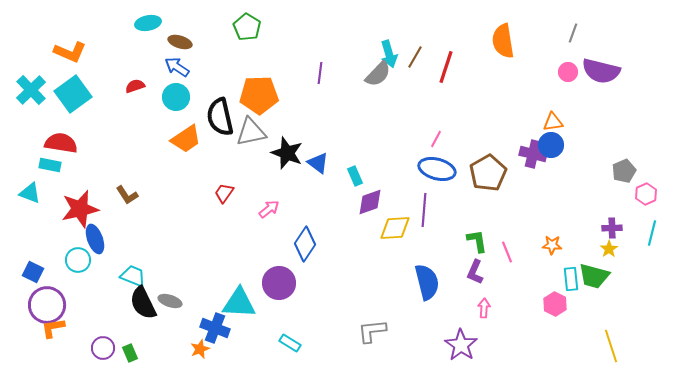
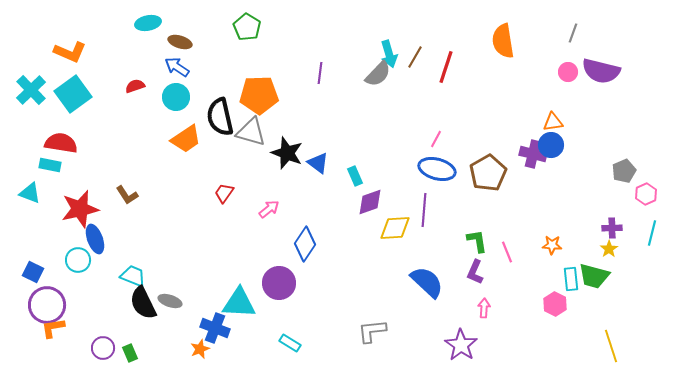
gray triangle at (251, 132): rotated 28 degrees clockwise
blue semicircle at (427, 282): rotated 33 degrees counterclockwise
